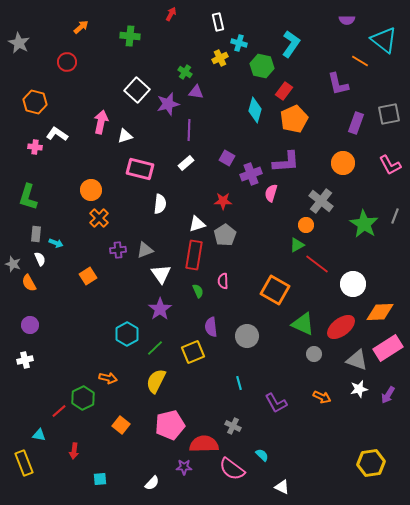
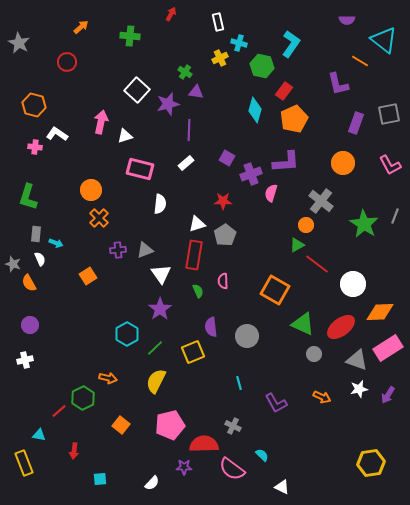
orange hexagon at (35, 102): moved 1 px left, 3 px down
